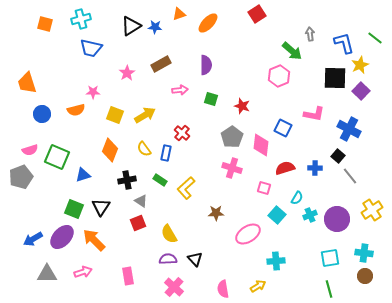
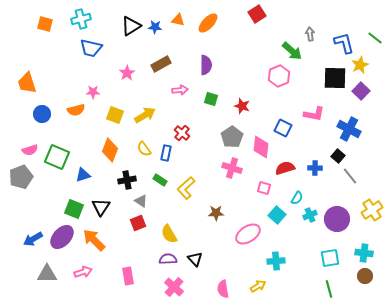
orange triangle at (179, 14): moved 1 px left, 6 px down; rotated 32 degrees clockwise
pink diamond at (261, 145): moved 2 px down
